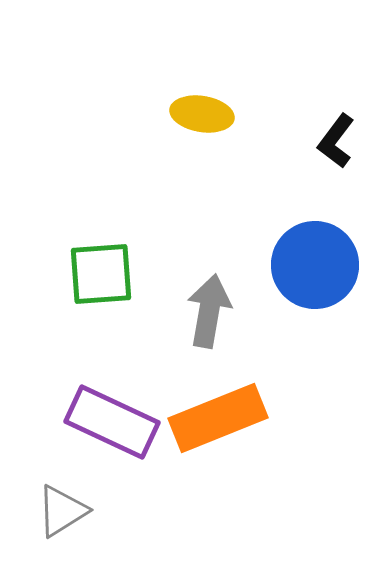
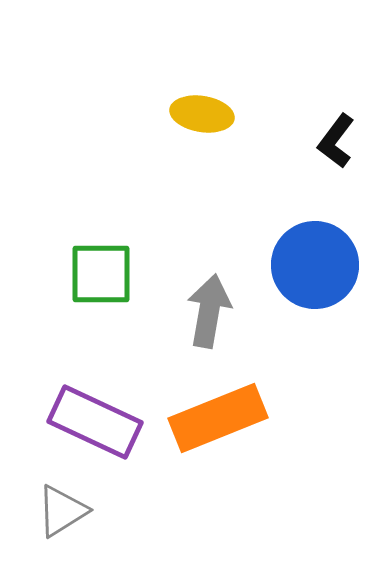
green square: rotated 4 degrees clockwise
purple rectangle: moved 17 px left
